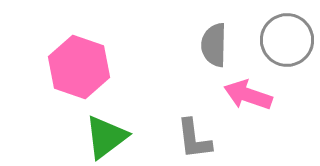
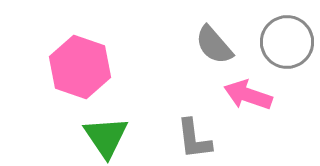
gray circle: moved 2 px down
gray semicircle: rotated 42 degrees counterclockwise
pink hexagon: moved 1 px right
green triangle: rotated 27 degrees counterclockwise
